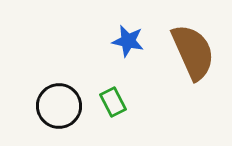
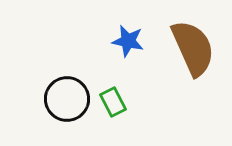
brown semicircle: moved 4 px up
black circle: moved 8 px right, 7 px up
